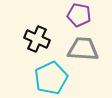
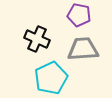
gray trapezoid: rotated 8 degrees counterclockwise
